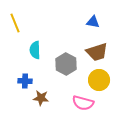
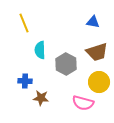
yellow line: moved 9 px right
cyan semicircle: moved 5 px right
yellow circle: moved 2 px down
